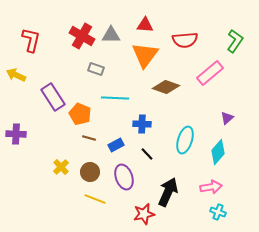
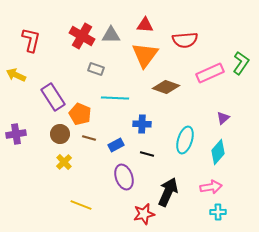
green L-shape: moved 6 px right, 22 px down
pink rectangle: rotated 16 degrees clockwise
purple triangle: moved 4 px left
purple cross: rotated 12 degrees counterclockwise
black line: rotated 32 degrees counterclockwise
yellow cross: moved 3 px right, 5 px up
brown circle: moved 30 px left, 38 px up
yellow line: moved 14 px left, 6 px down
cyan cross: rotated 21 degrees counterclockwise
